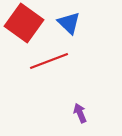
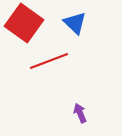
blue triangle: moved 6 px right
